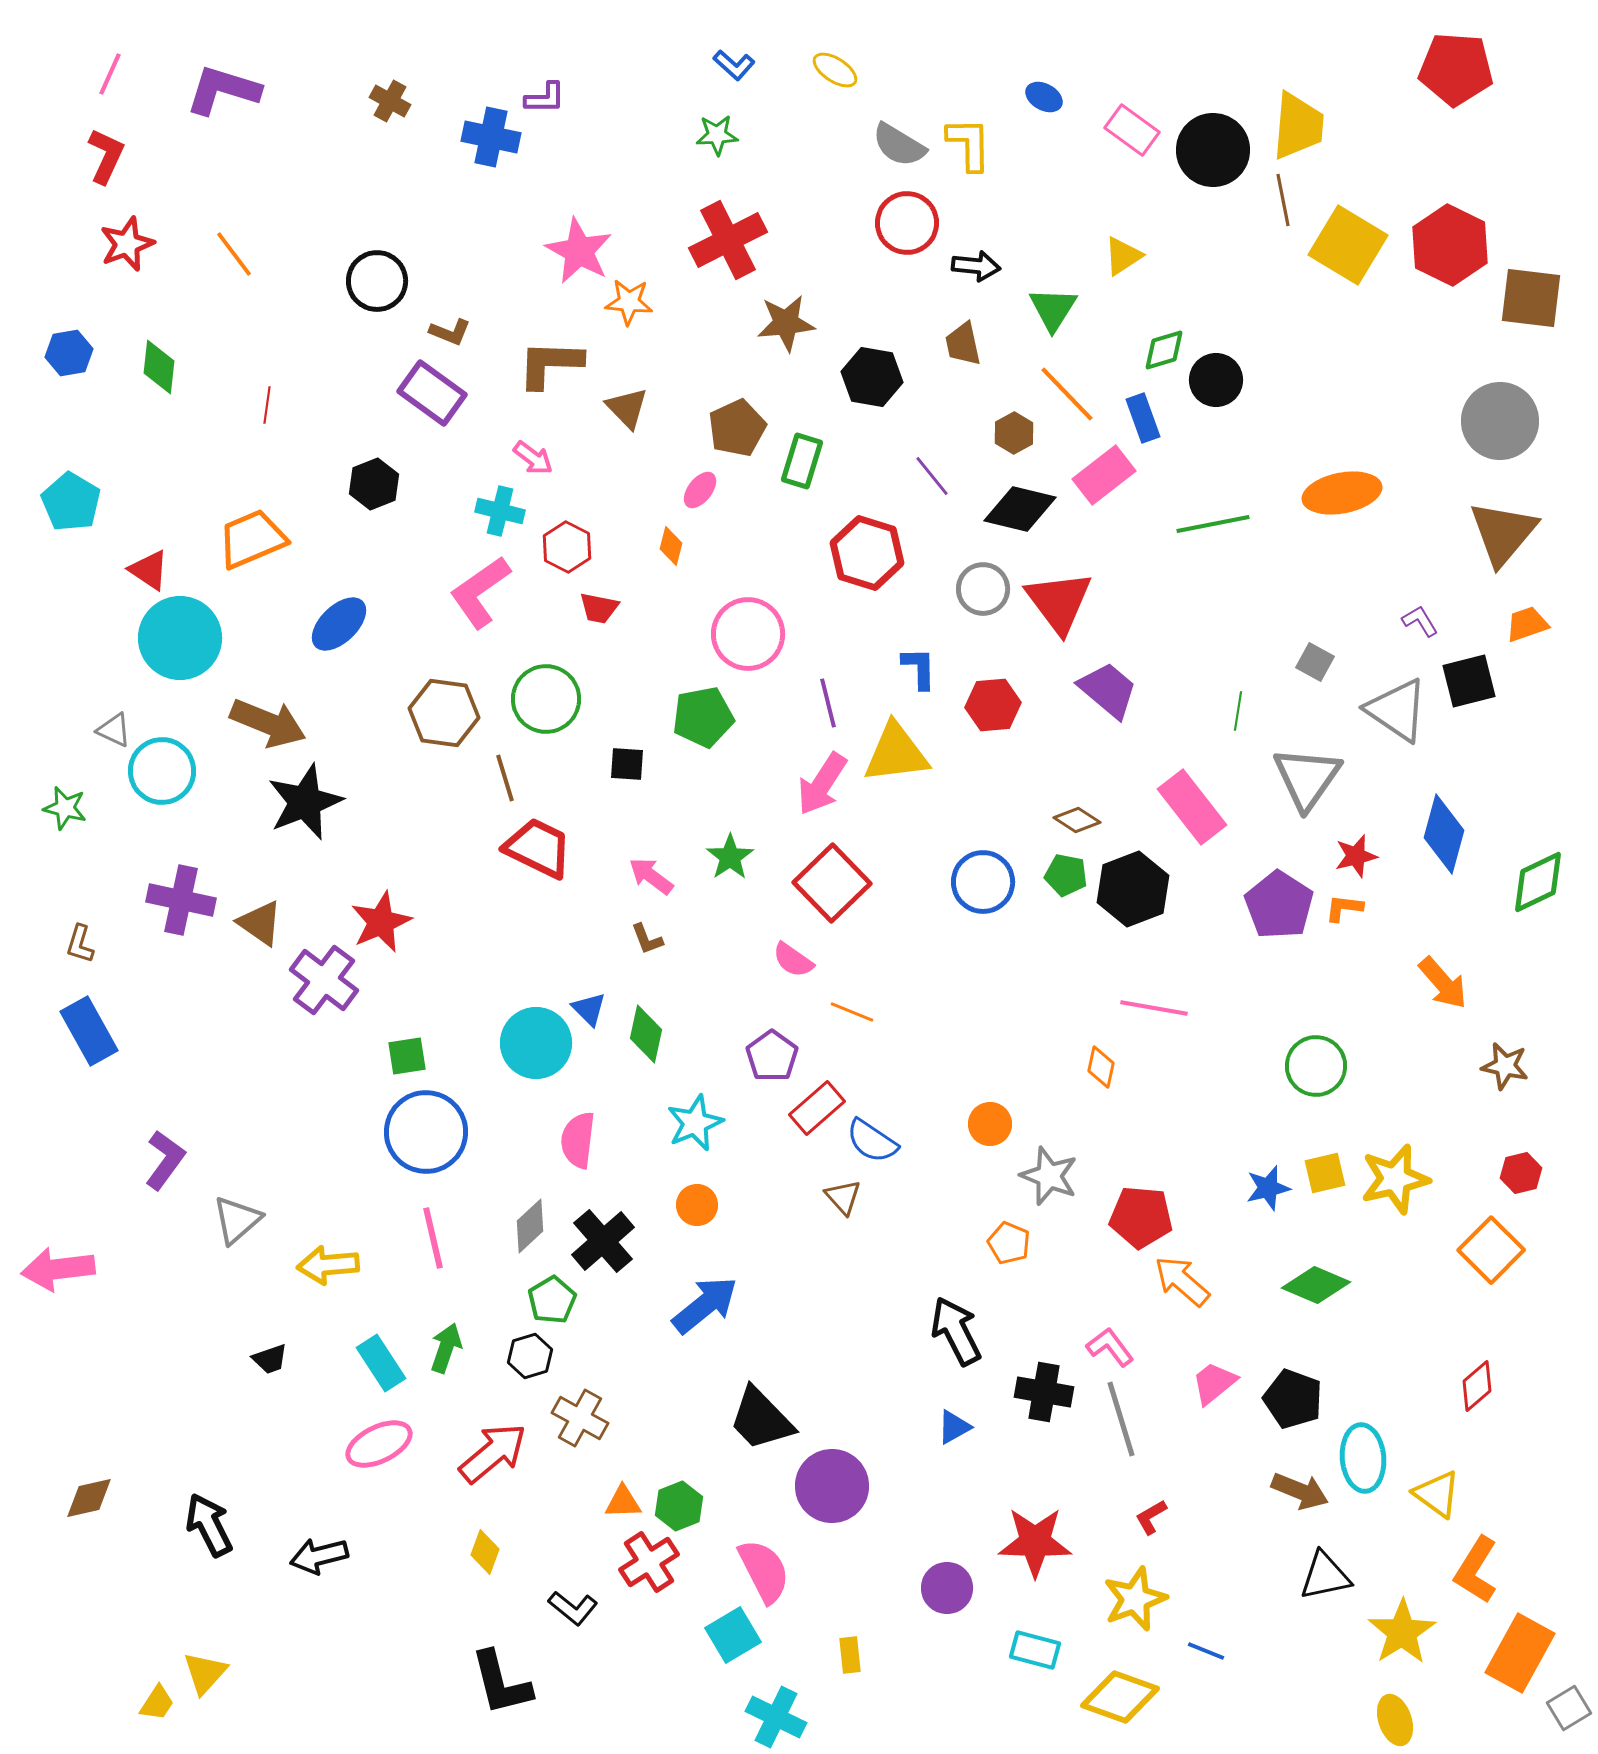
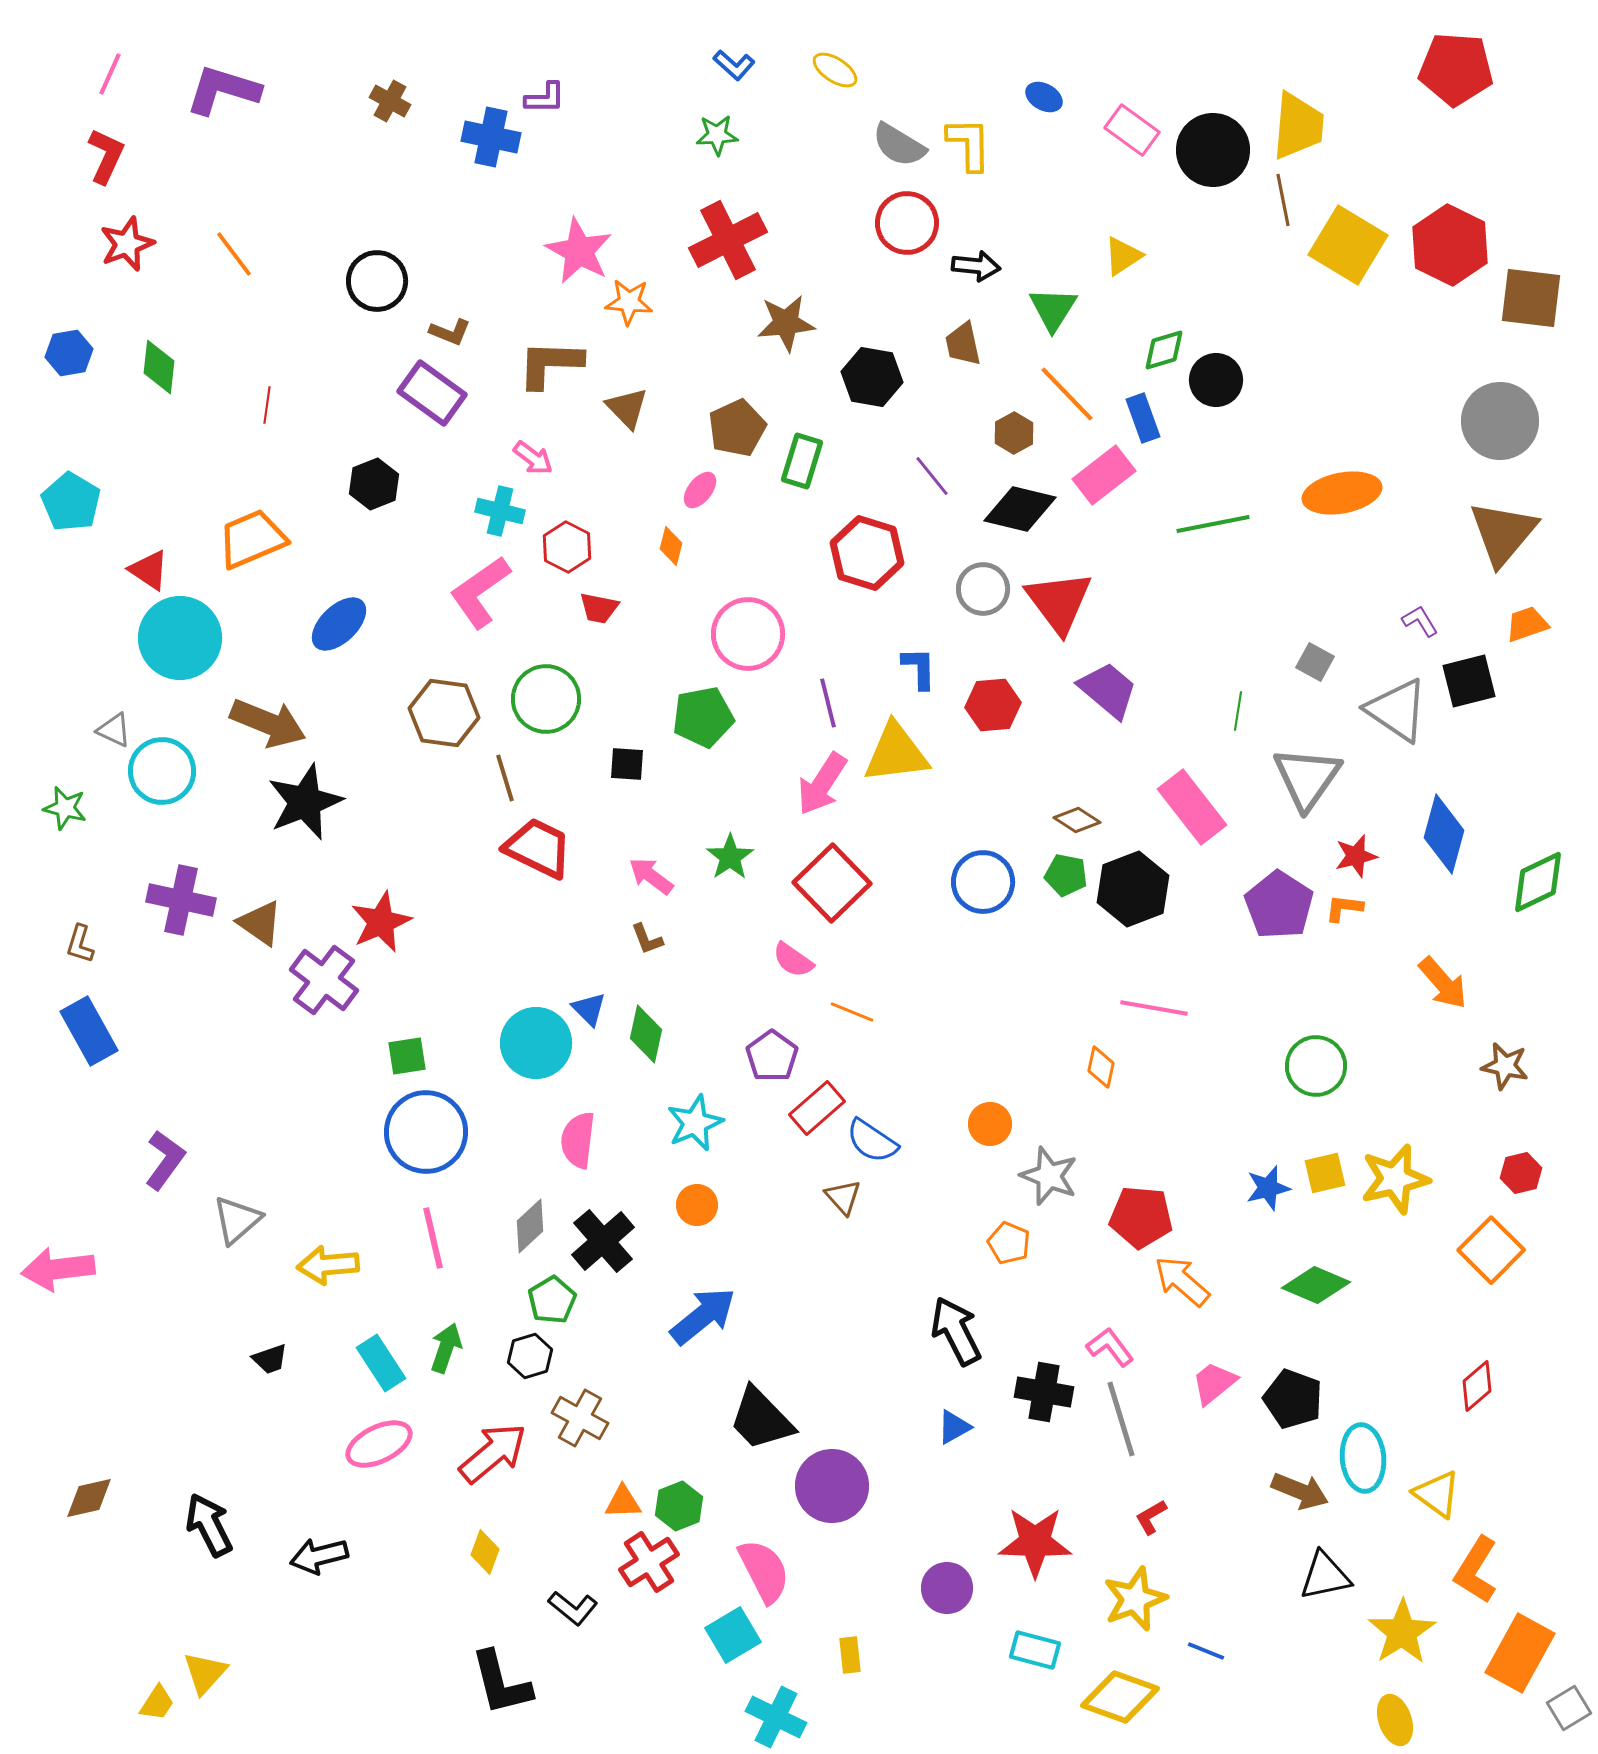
blue arrow at (705, 1305): moved 2 px left, 11 px down
